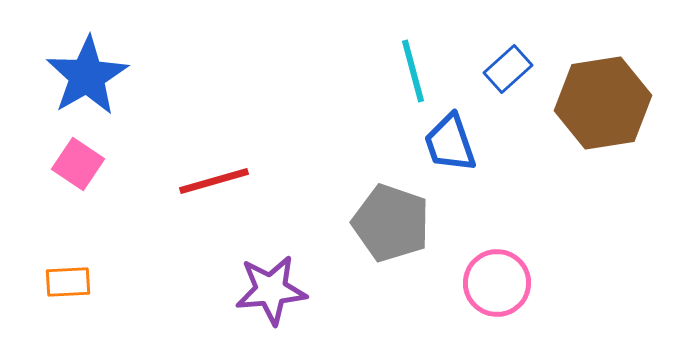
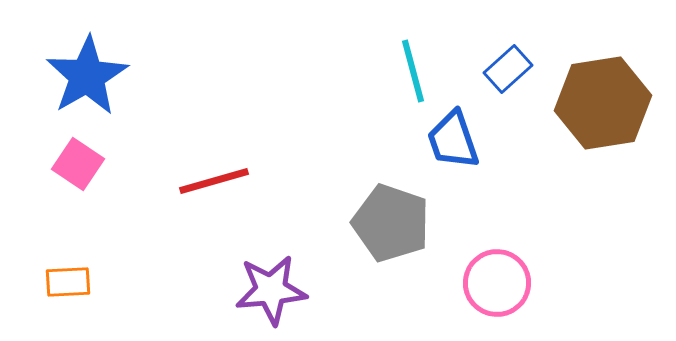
blue trapezoid: moved 3 px right, 3 px up
